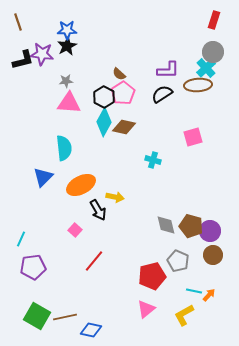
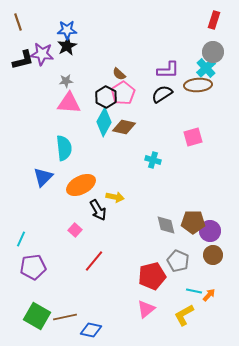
black hexagon at (104, 97): moved 2 px right
brown pentagon at (191, 226): moved 2 px right, 4 px up; rotated 15 degrees counterclockwise
